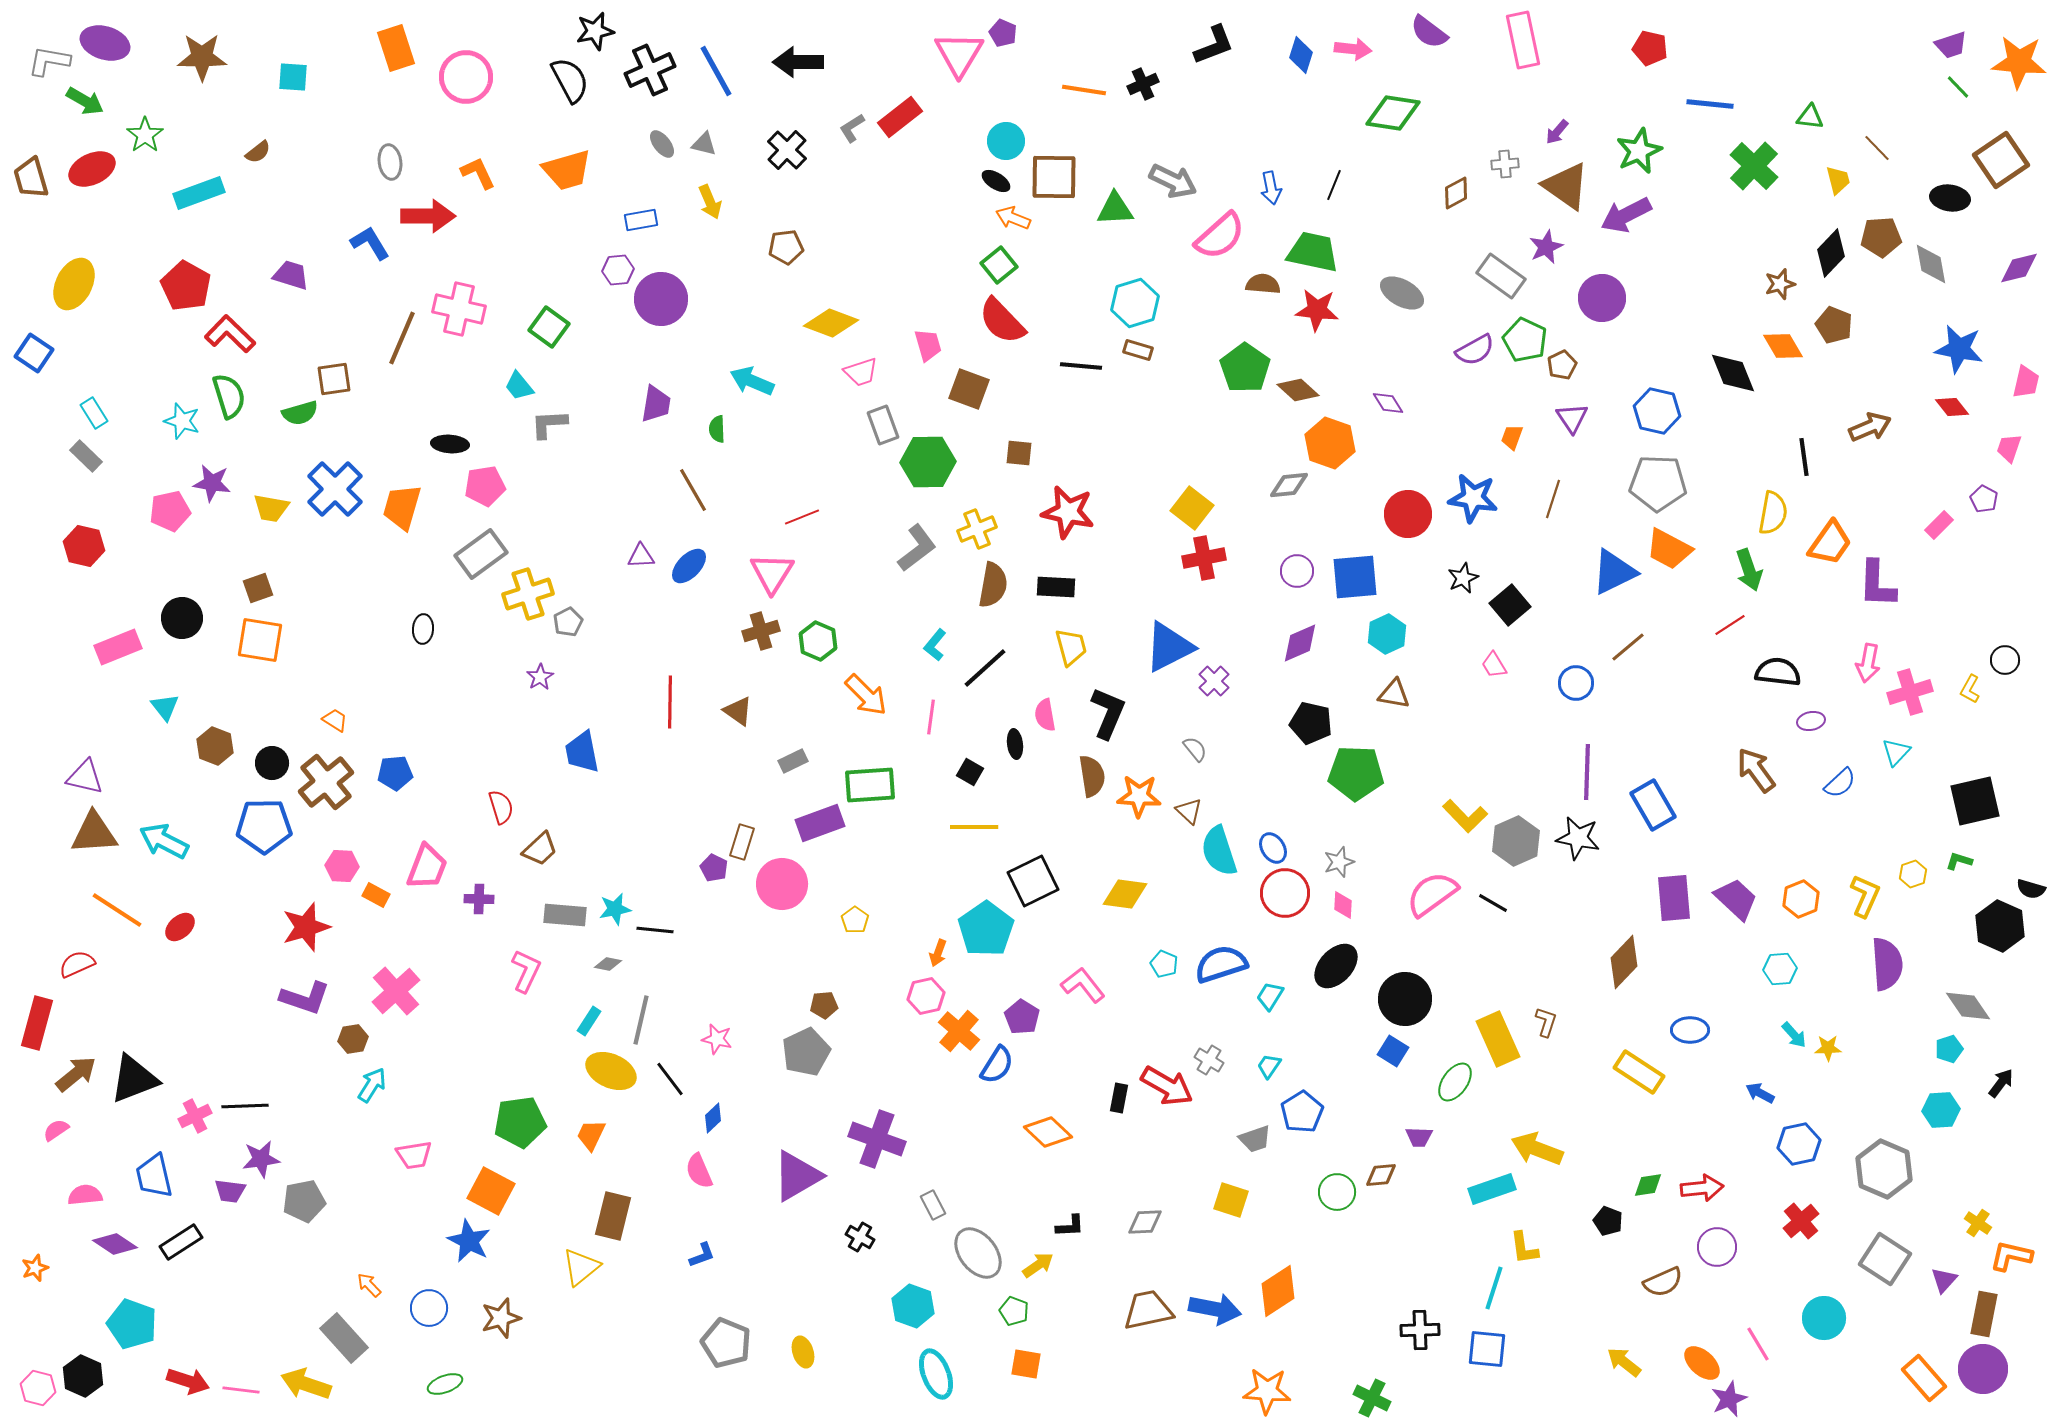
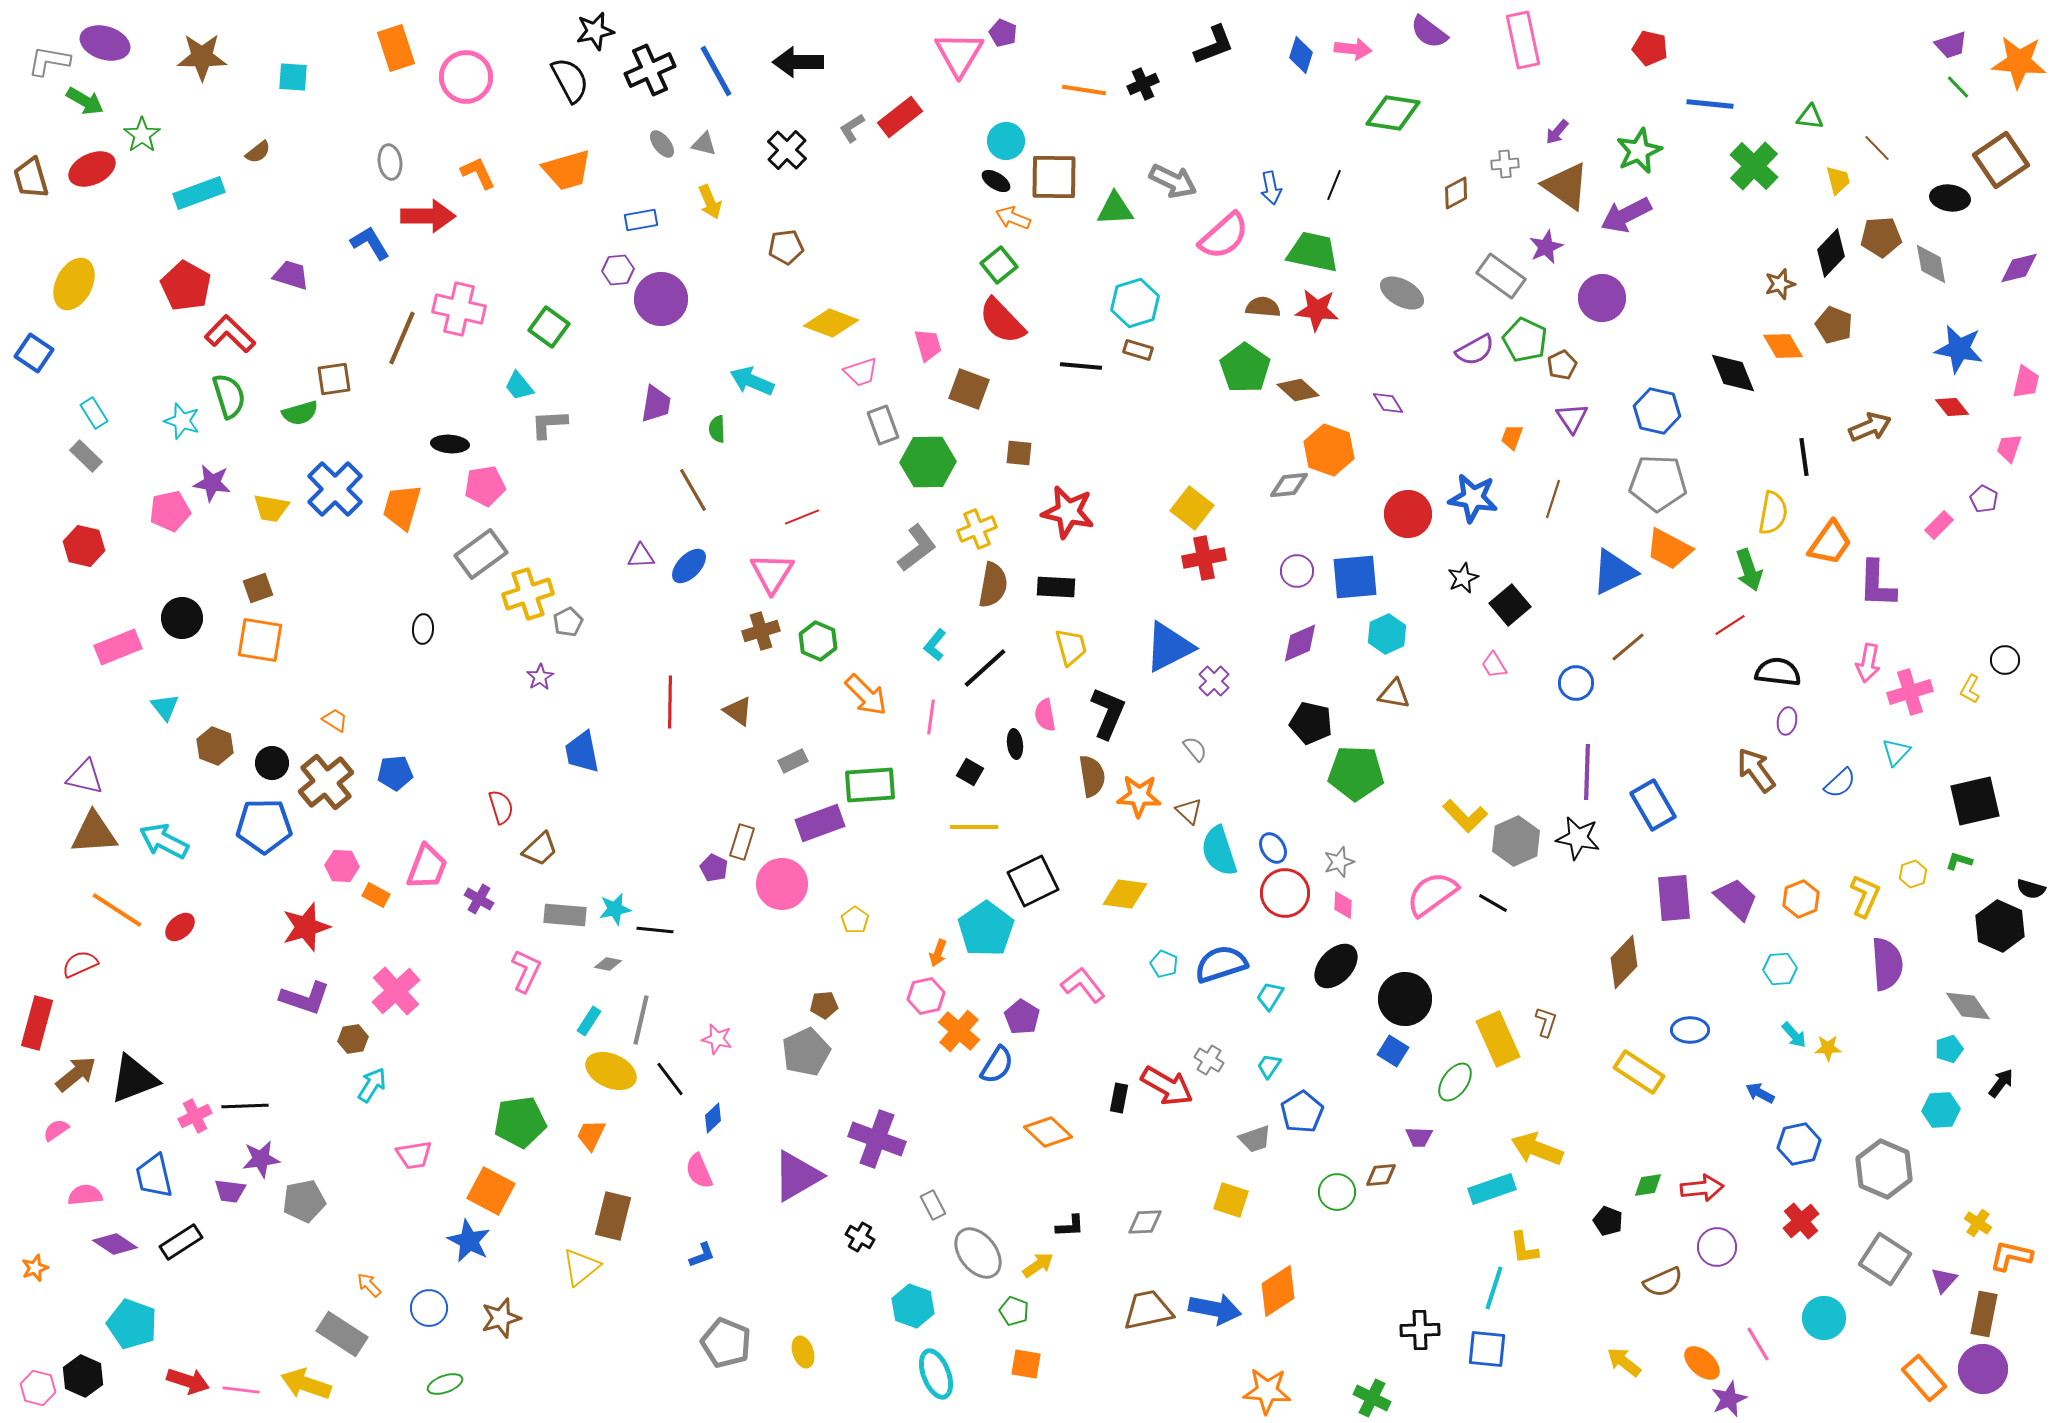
green star at (145, 135): moved 3 px left
pink semicircle at (1220, 236): moved 4 px right
brown semicircle at (1263, 284): moved 23 px down
orange hexagon at (1330, 443): moved 1 px left, 7 px down
purple ellipse at (1811, 721): moved 24 px left; rotated 68 degrees counterclockwise
purple cross at (479, 899): rotated 28 degrees clockwise
red semicircle at (77, 964): moved 3 px right
gray rectangle at (344, 1338): moved 2 px left, 4 px up; rotated 15 degrees counterclockwise
